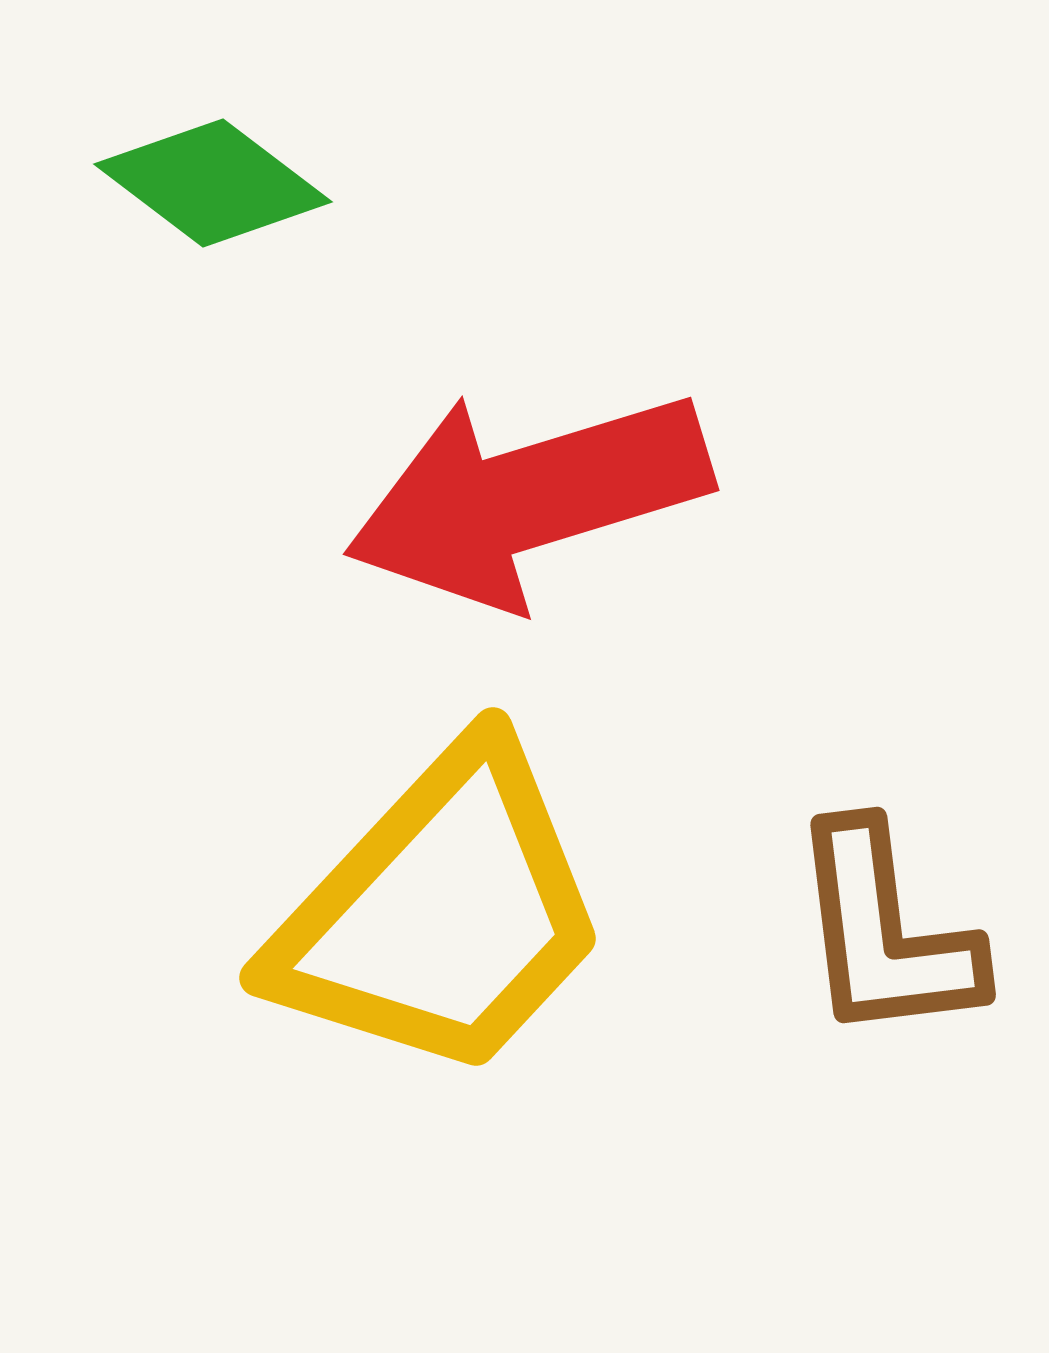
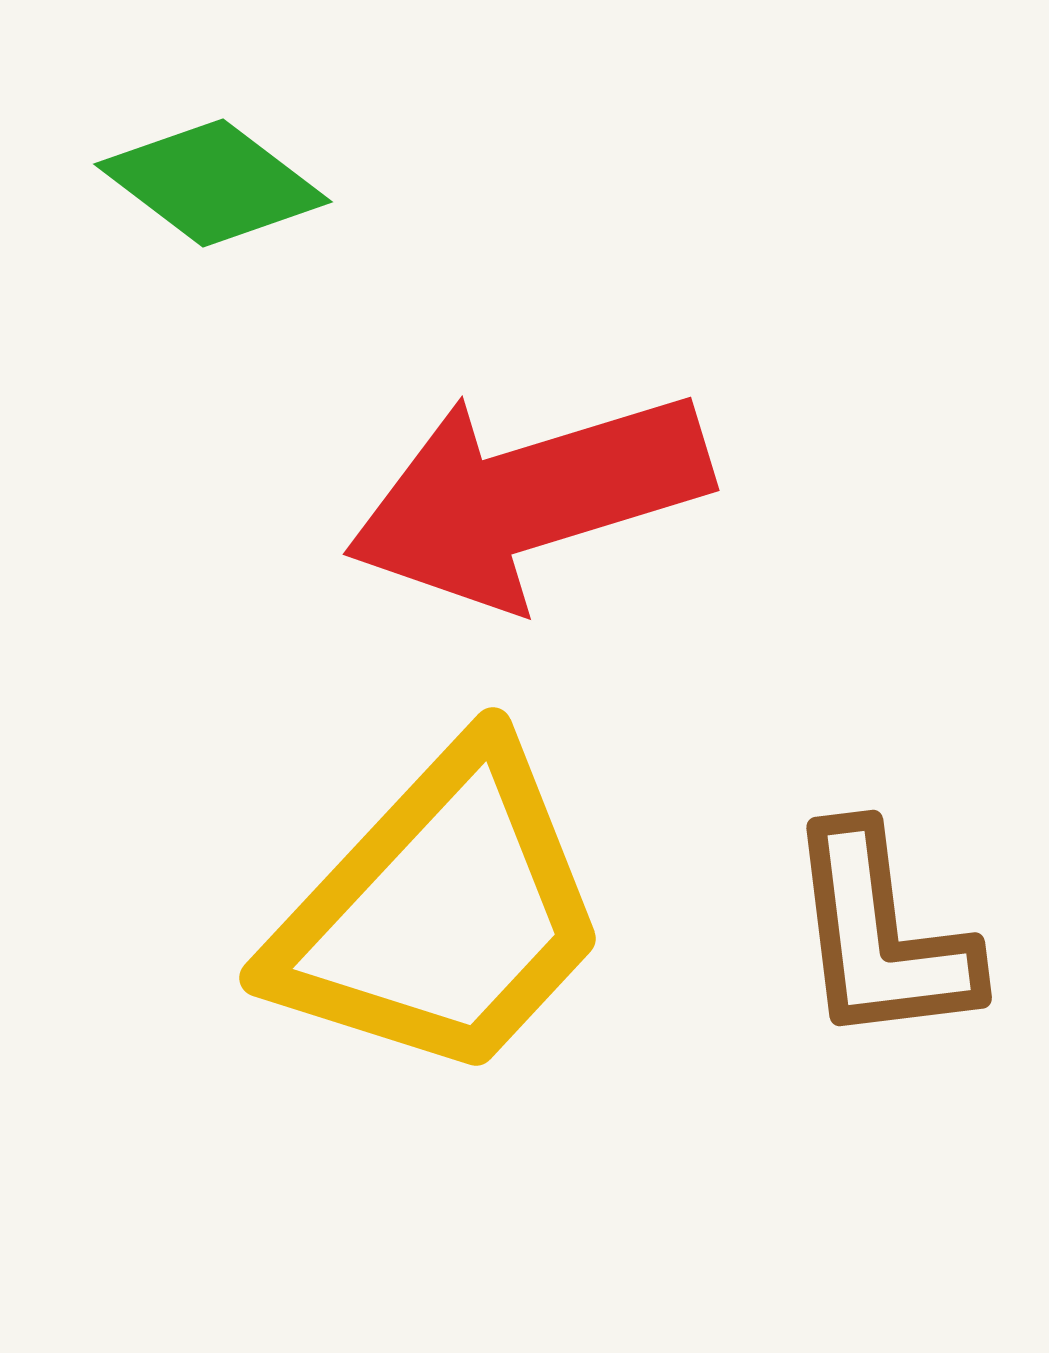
brown L-shape: moved 4 px left, 3 px down
